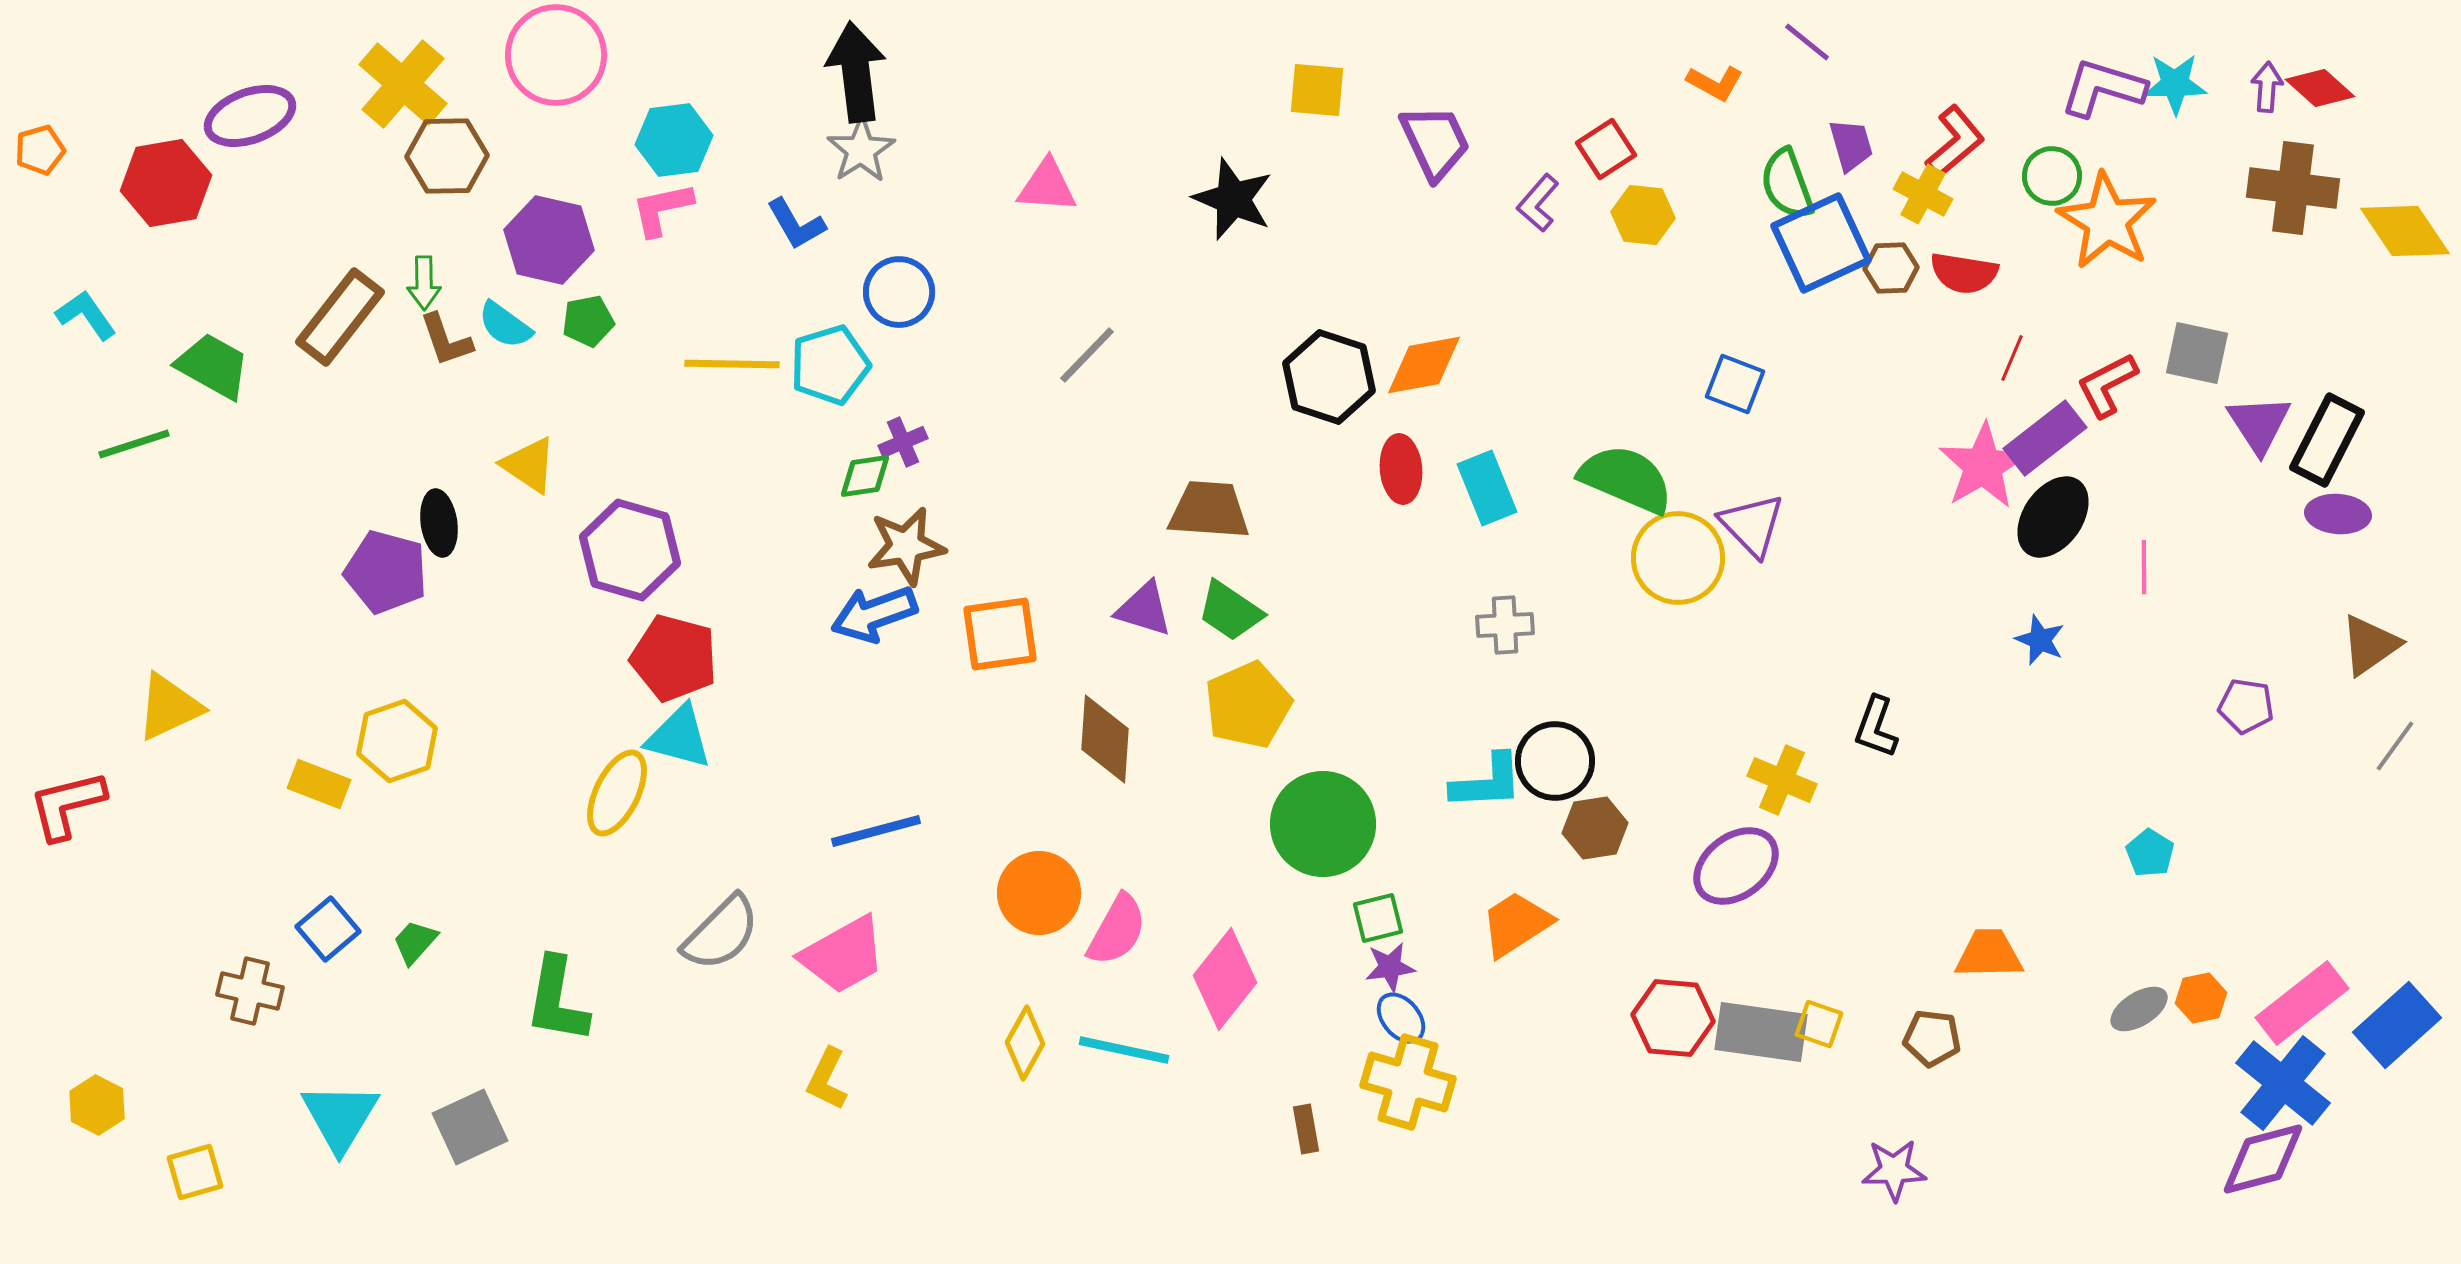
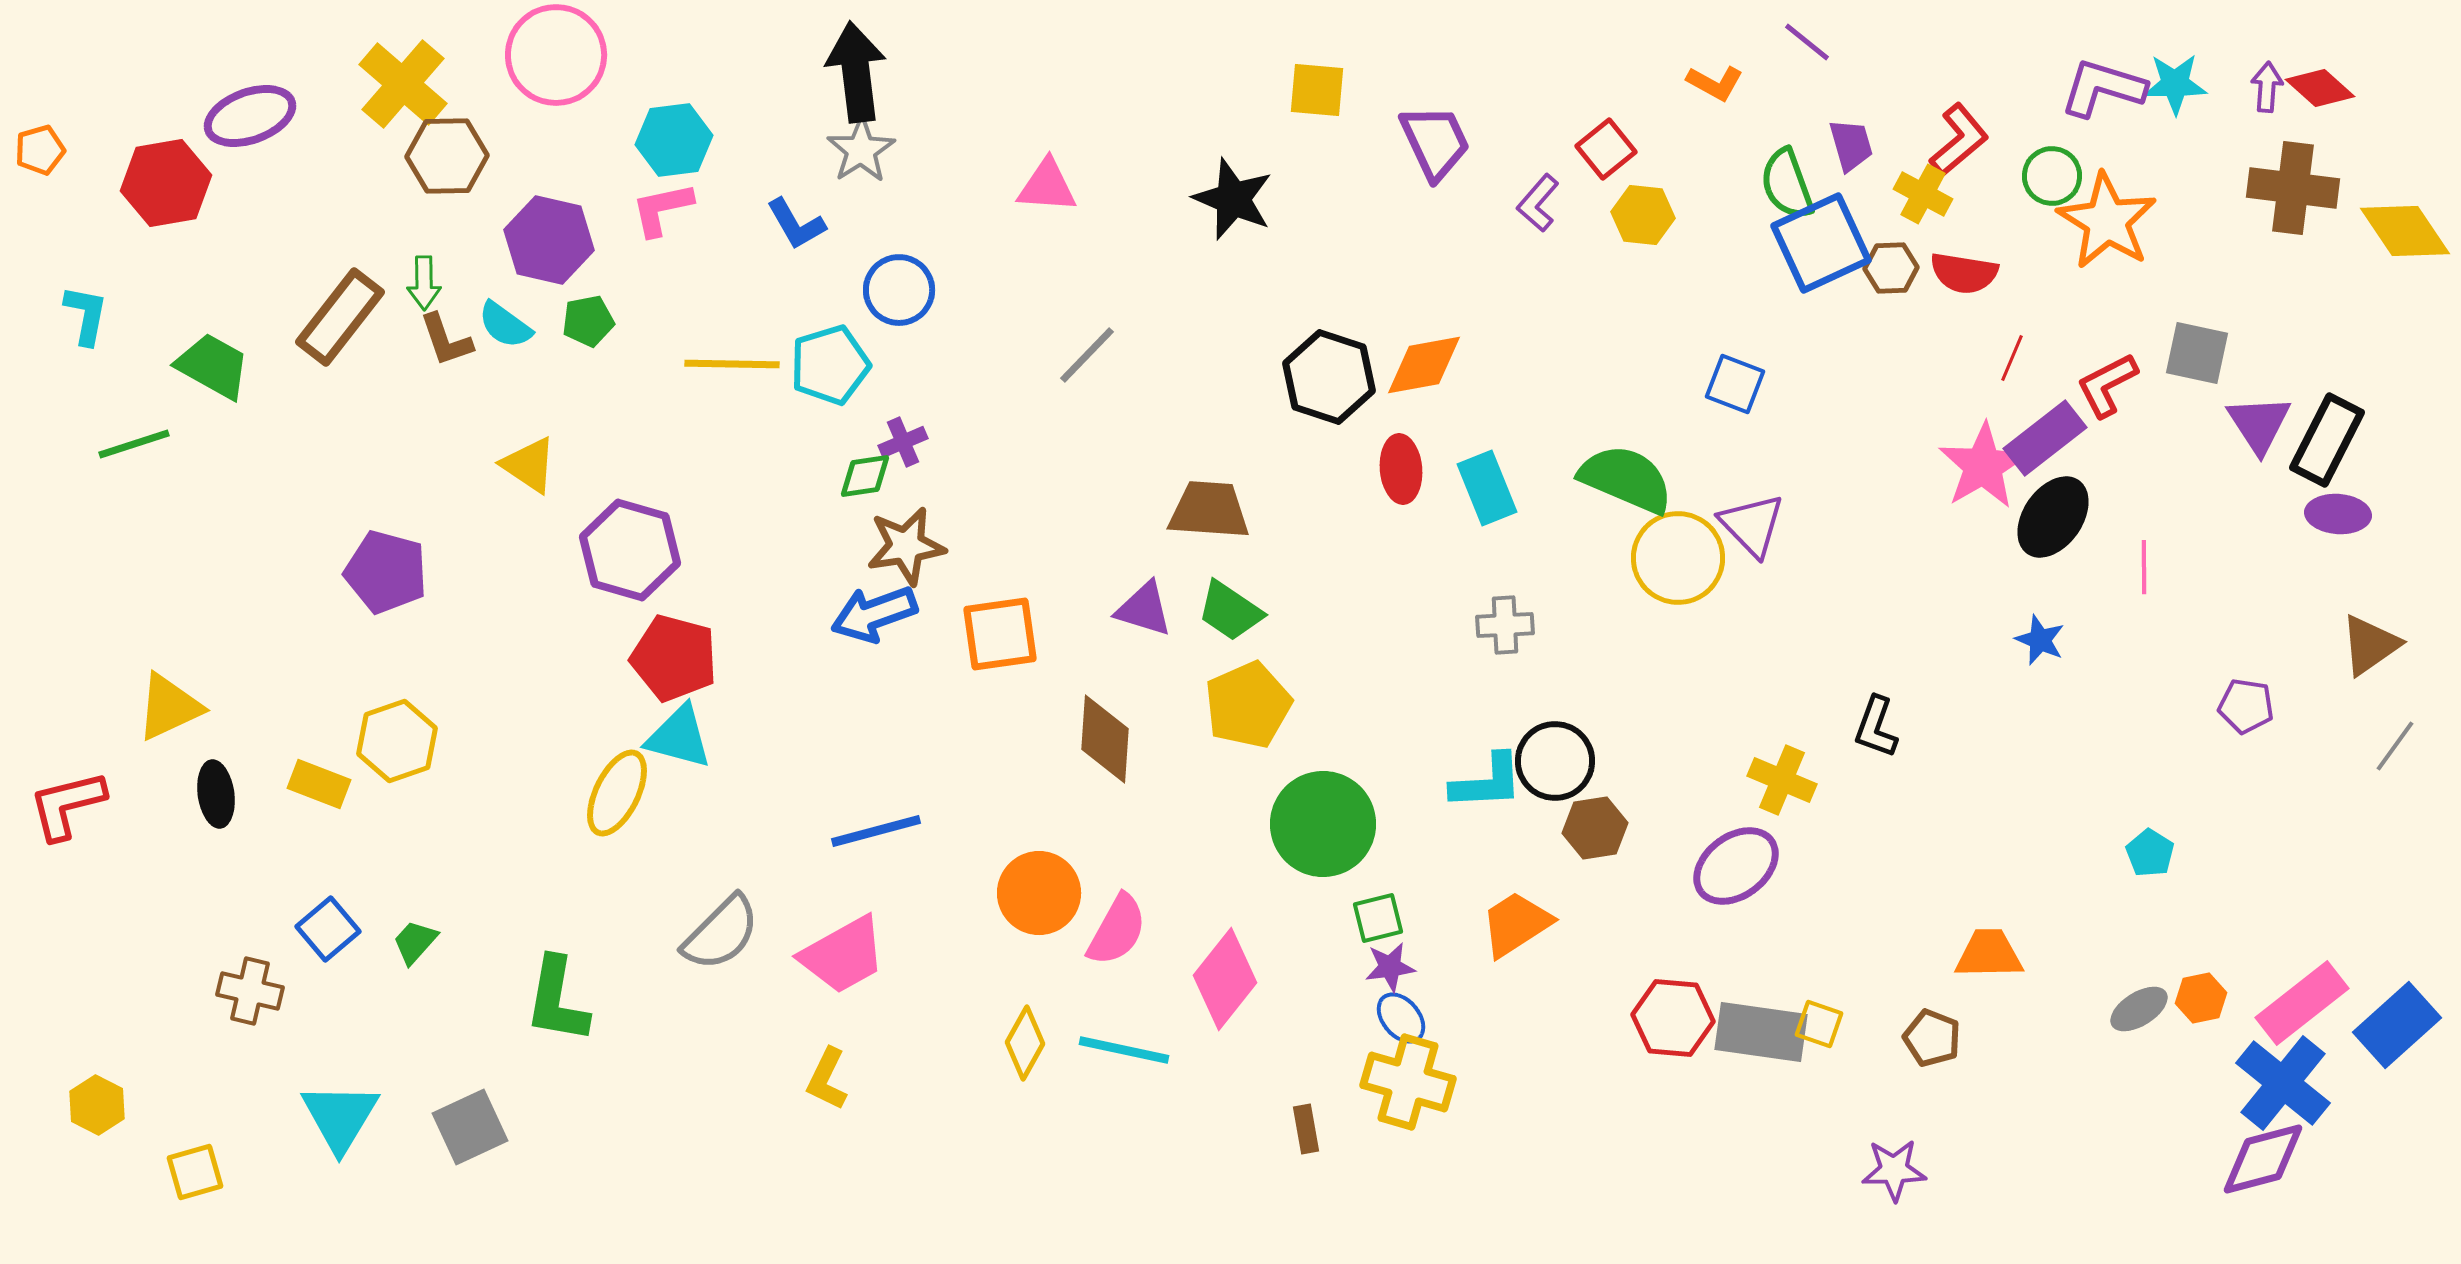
red L-shape at (1955, 142): moved 4 px right, 2 px up
red square at (1606, 149): rotated 6 degrees counterclockwise
blue circle at (899, 292): moved 2 px up
cyan L-shape at (86, 315): rotated 46 degrees clockwise
black ellipse at (439, 523): moved 223 px left, 271 px down
brown pentagon at (1932, 1038): rotated 14 degrees clockwise
